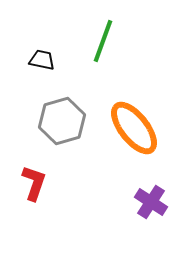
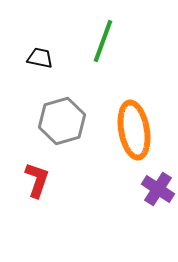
black trapezoid: moved 2 px left, 2 px up
orange ellipse: moved 2 px down; rotated 28 degrees clockwise
red L-shape: moved 3 px right, 3 px up
purple cross: moved 7 px right, 13 px up
